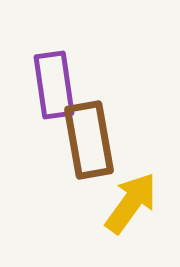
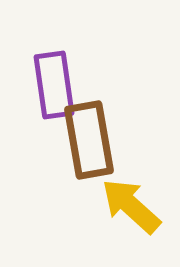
yellow arrow: moved 3 px down; rotated 84 degrees counterclockwise
